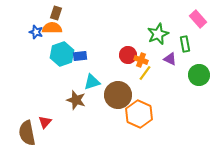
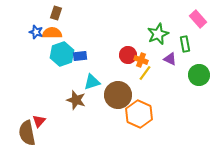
orange semicircle: moved 5 px down
red triangle: moved 6 px left, 1 px up
